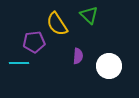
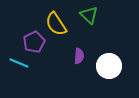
yellow semicircle: moved 1 px left
purple pentagon: rotated 20 degrees counterclockwise
purple semicircle: moved 1 px right
cyan line: rotated 24 degrees clockwise
